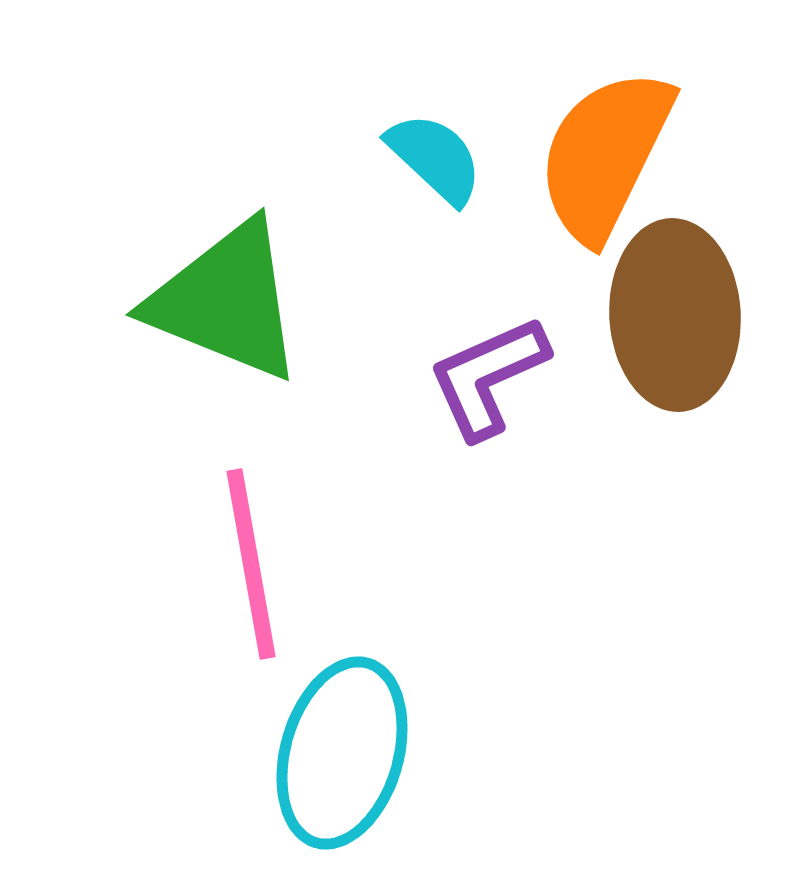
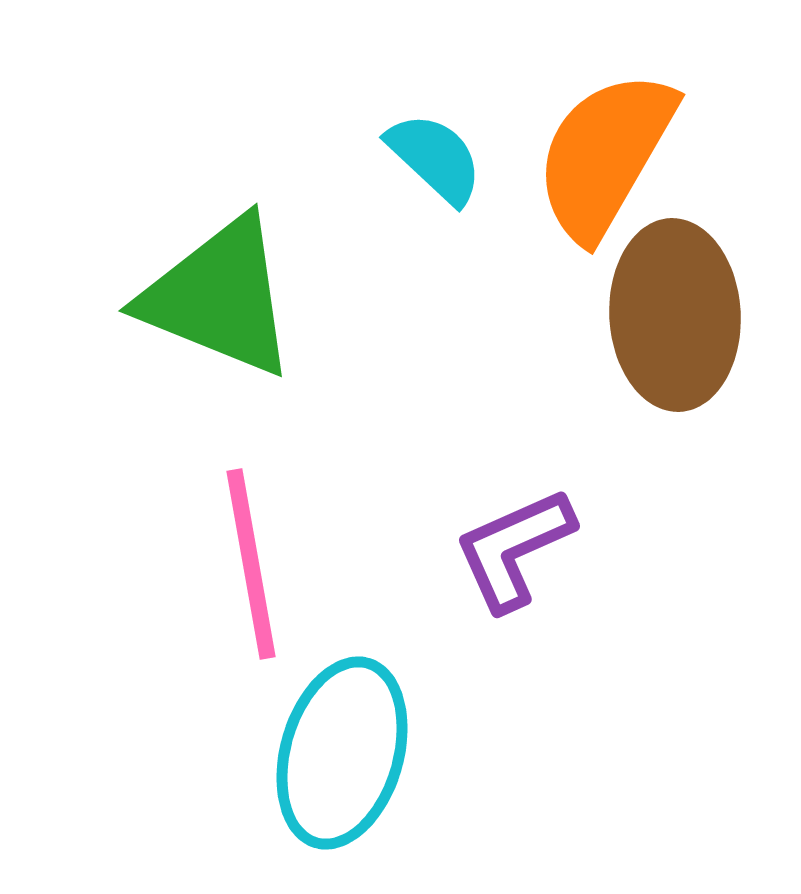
orange semicircle: rotated 4 degrees clockwise
green triangle: moved 7 px left, 4 px up
purple L-shape: moved 26 px right, 172 px down
